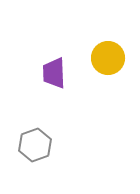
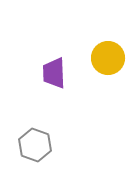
gray hexagon: rotated 20 degrees counterclockwise
